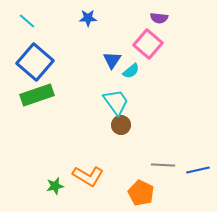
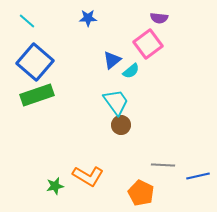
pink square: rotated 12 degrees clockwise
blue triangle: rotated 18 degrees clockwise
blue line: moved 6 px down
